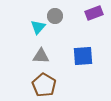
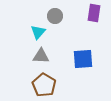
purple rectangle: rotated 60 degrees counterclockwise
cyan triangle: moved 5 px down
blue square: moved 3 px down
